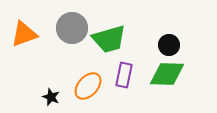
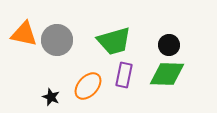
gray circle: moved 15 px left, 12 px down
orange triangle: rotated 32 degrees clockwise
green trapezoid: moved 5 px right, 2 px down
